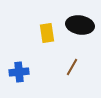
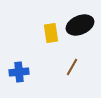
black ellipse: rotated 32 degrees counterclockwise
yellow rectangle: moved 4 px right
